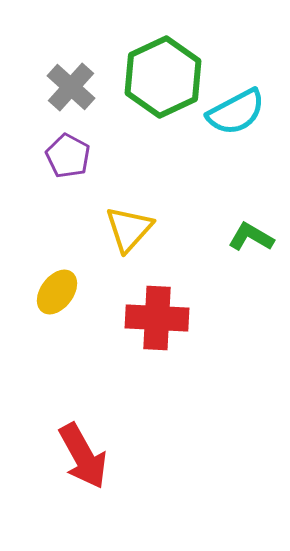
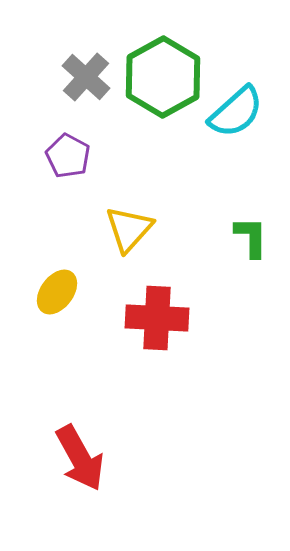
green hexagon: rotated 4 degrees counterclockwise
gray cross: moved 15 px right, 10 px up
cyan semicircle: rotated 14 degrees counterclockwise
green L-shape: rotated 60 degrees clockwise
red arrow: moved 3 px left, 2 px down
